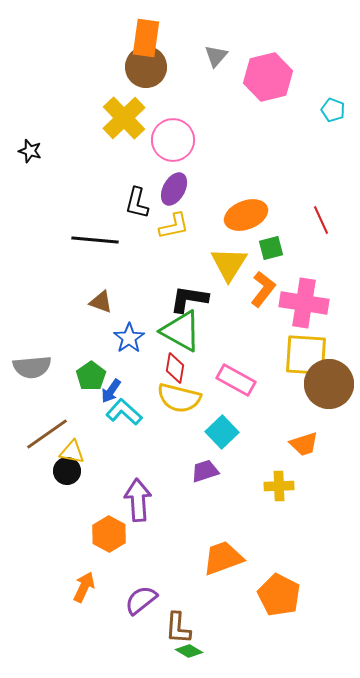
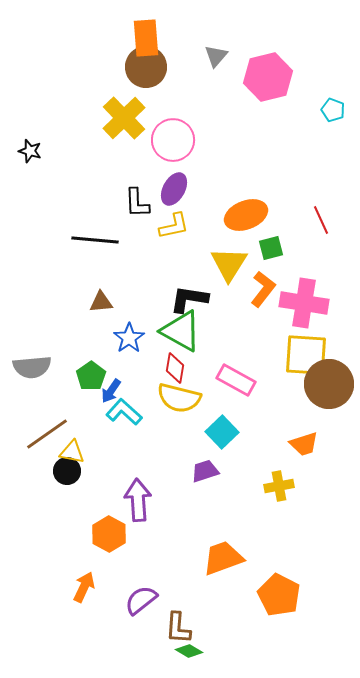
orange rectangle at (146, 38): rotated 12 degrees counterclockwise
black L-shape at (137, 203): rotated 16 degrees counterclockwise
brown triangle at (101, 302): rotated 25 degrees counterclockwise
yellow cross at (279, 486): rotated 8 degrees counterclockwise
